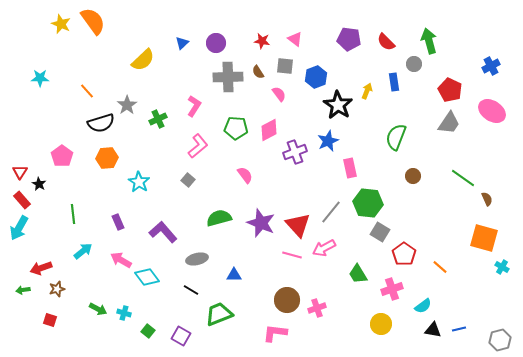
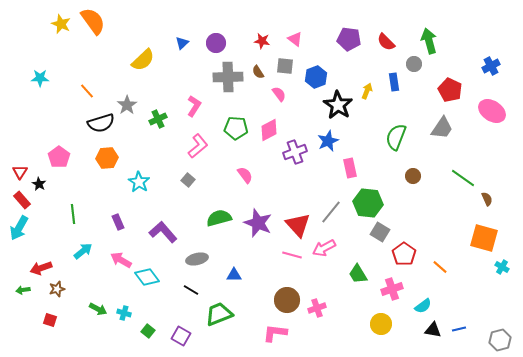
gray trapezoid at (449, 123): moved 7 px left, 5 px down
pink pentagon at (62, 156): moved 3 px left, 1 px down
purple star at (261, 223): moved 3 px left
